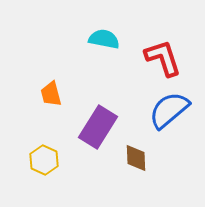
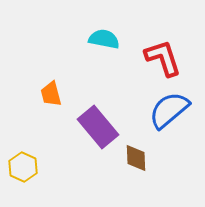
purple rectangle: rotated 72 degrees counterclockwise
yellow hexagon: moved 21 px left, 7 px down
